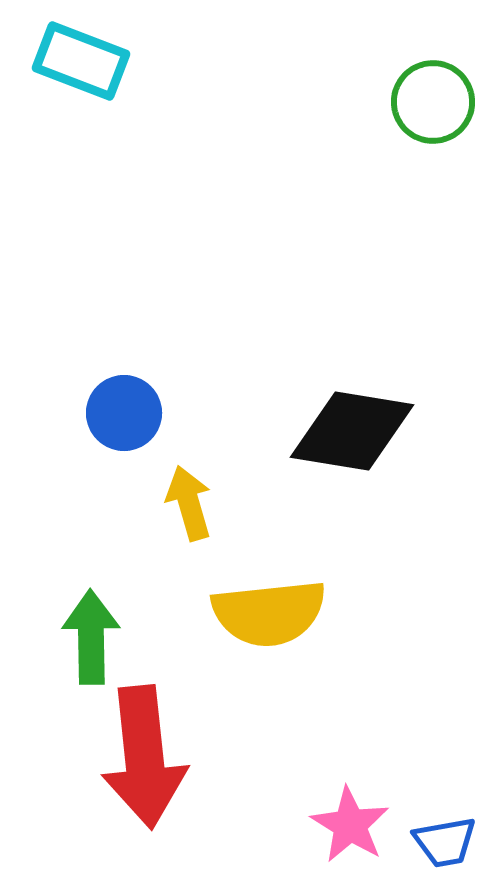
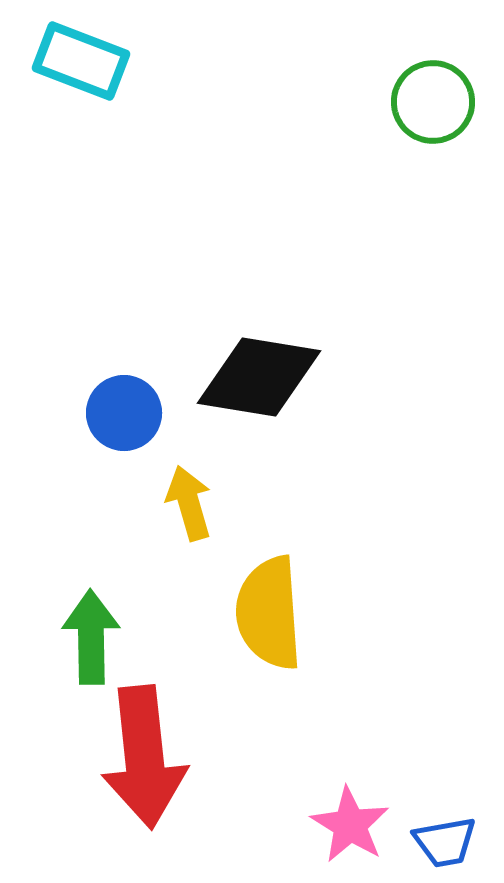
black diamond: moved 93 px left, 54 px up
yellow semicircle: rotated 92 degrees clockwise
